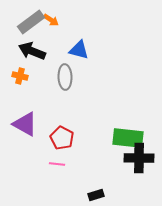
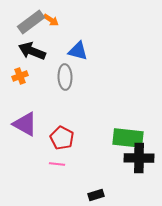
blue triangle: moved 1 px left, 1 px down
orange cross: rotated 35 degrees counterclockwise
